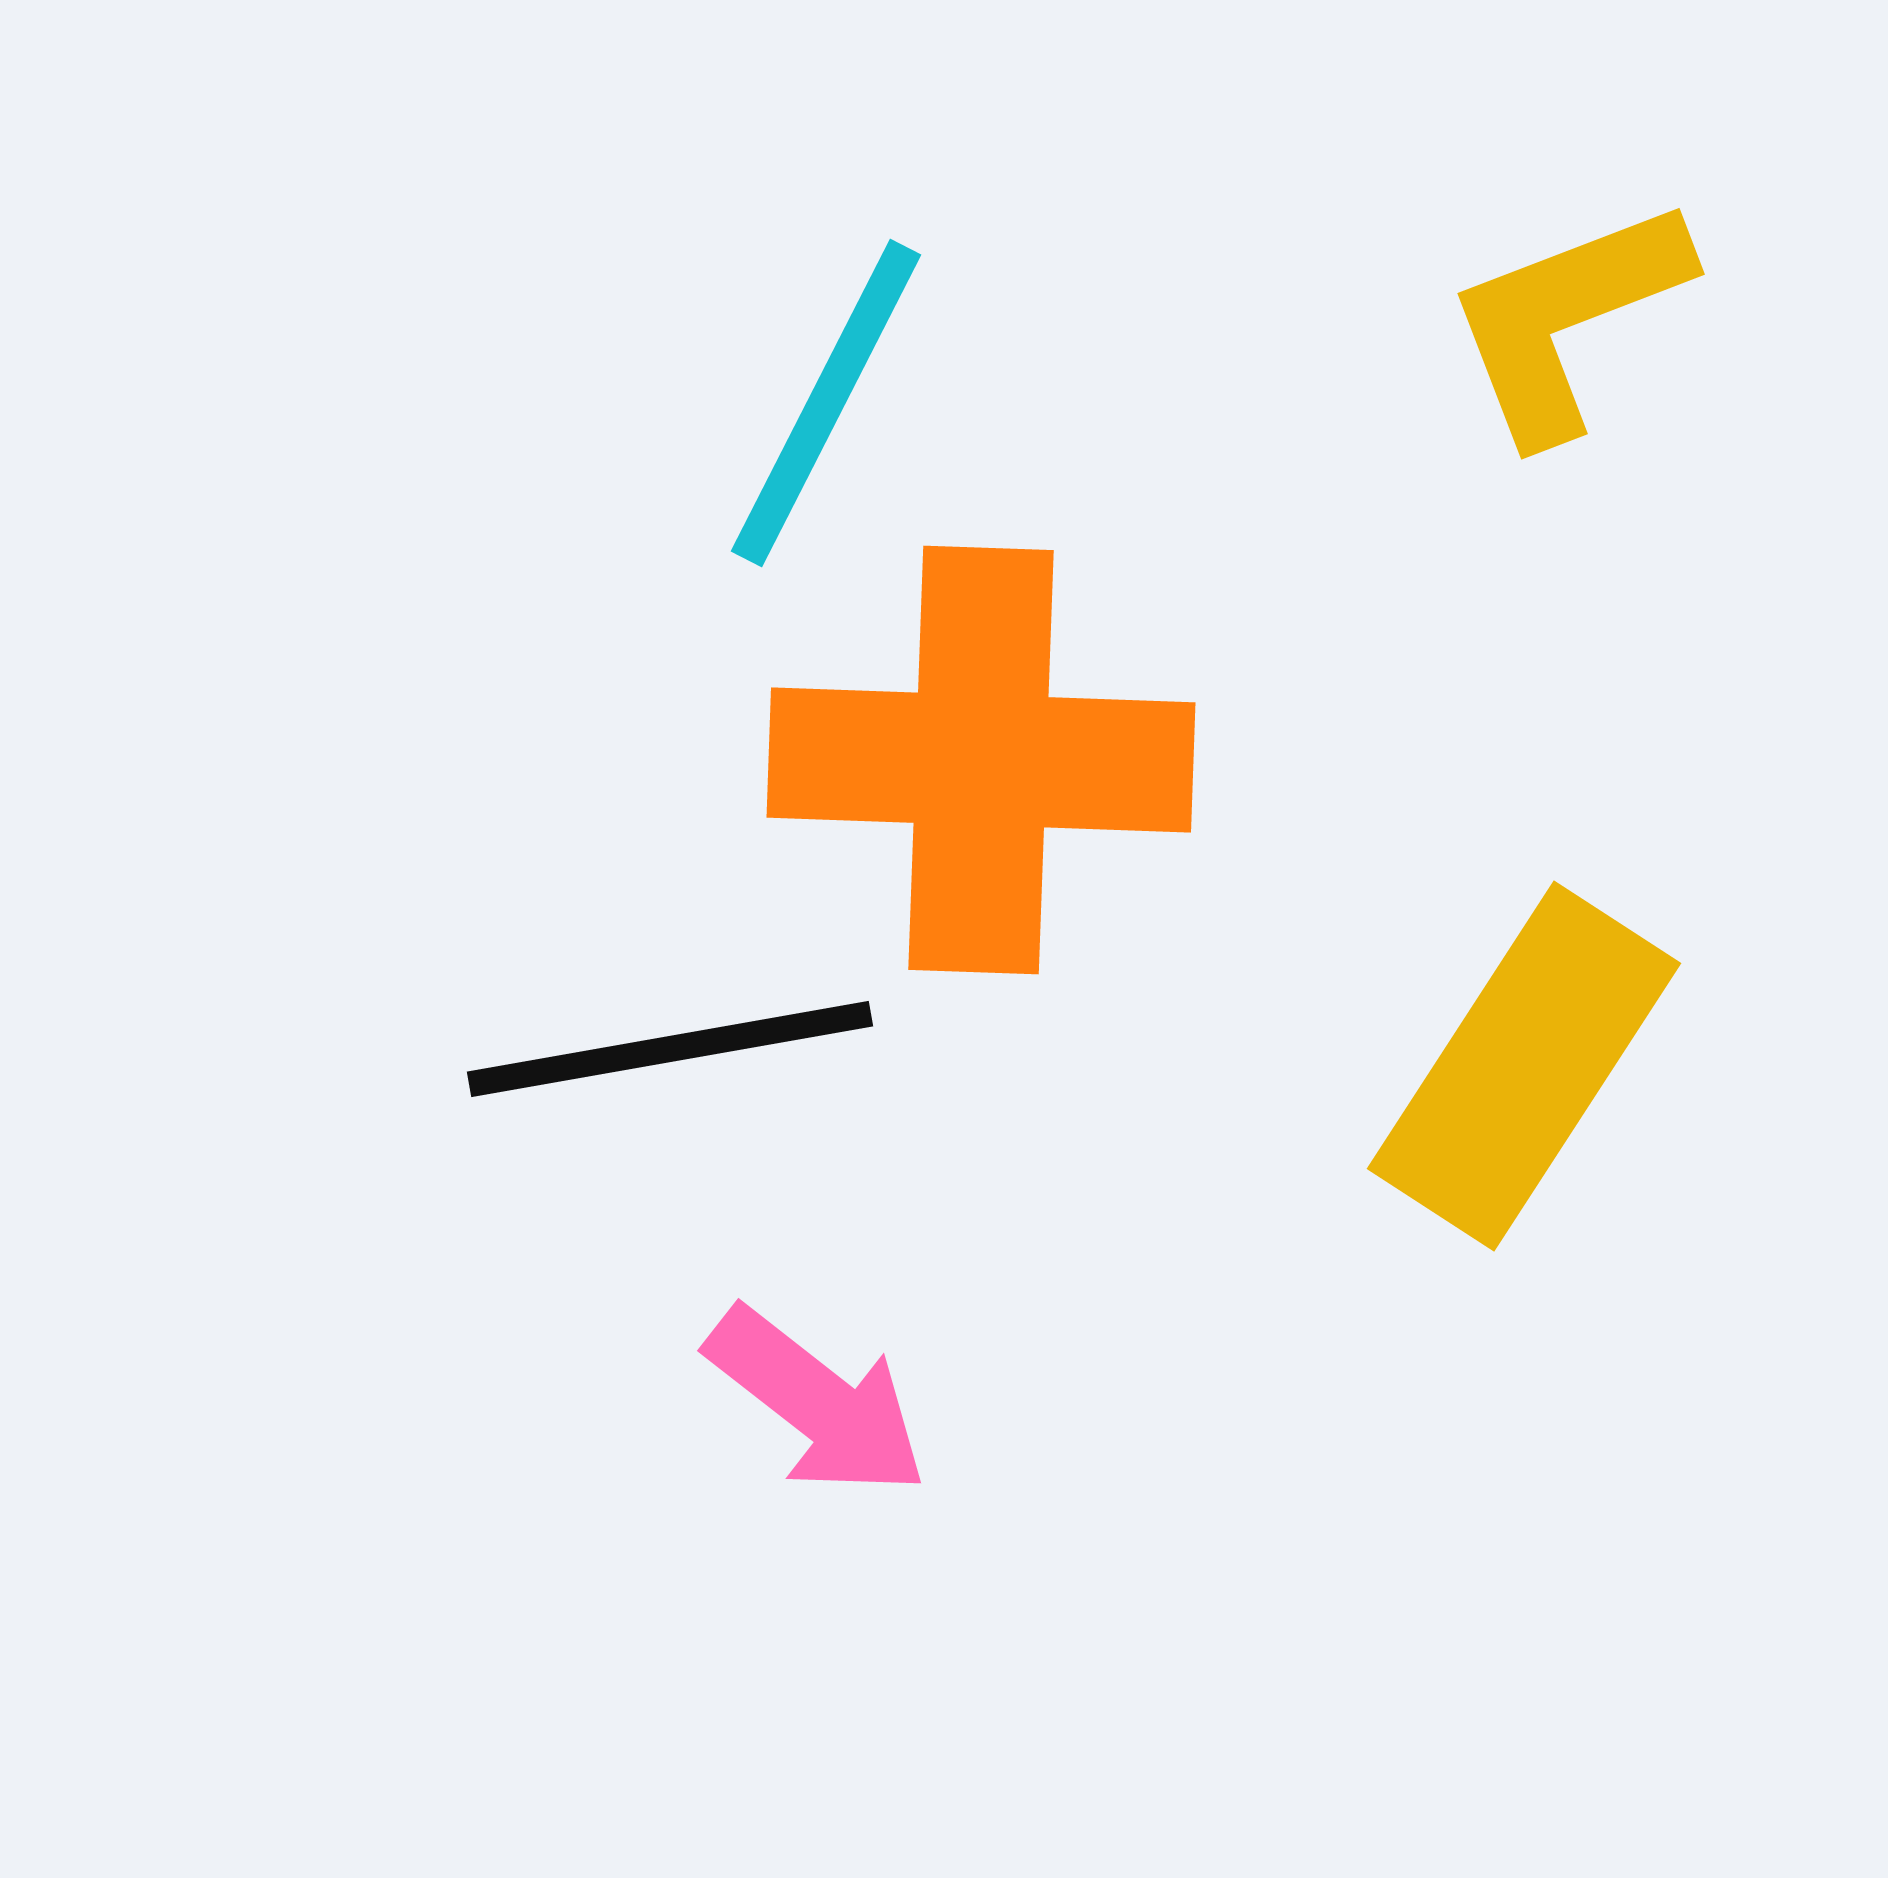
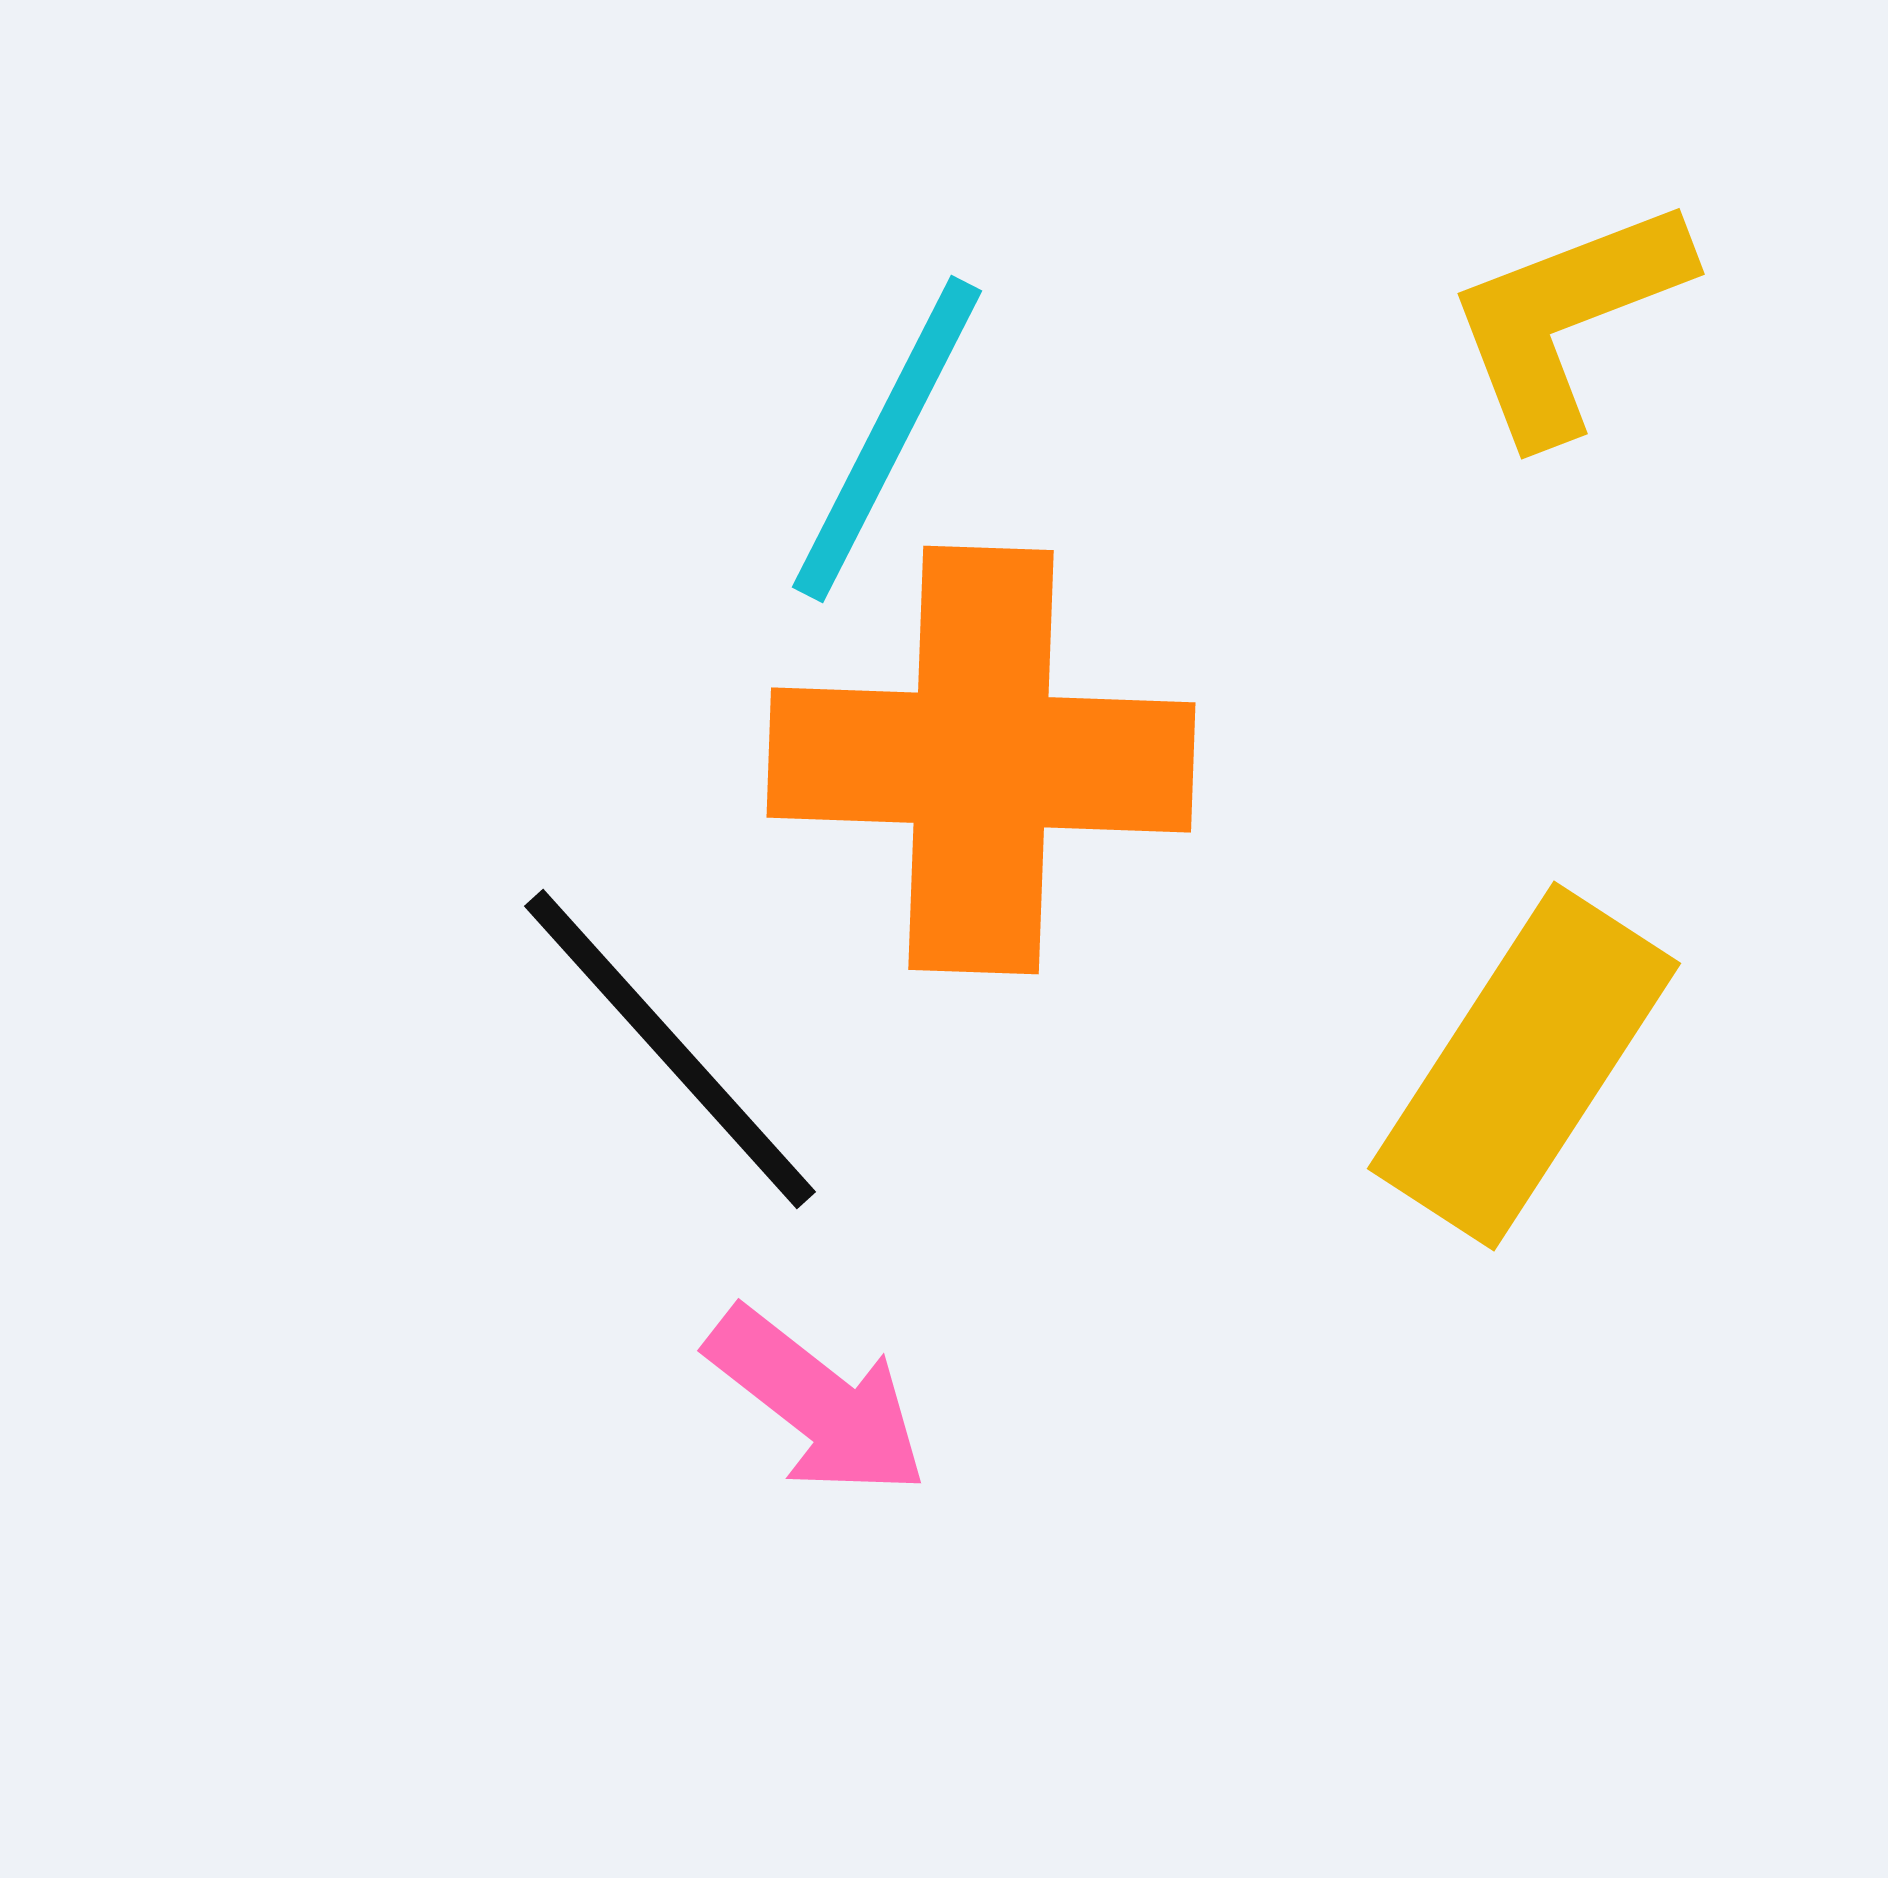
cyan line: moved 61 px right, 36 px down
black line: rotated 58 degrees clockwise
